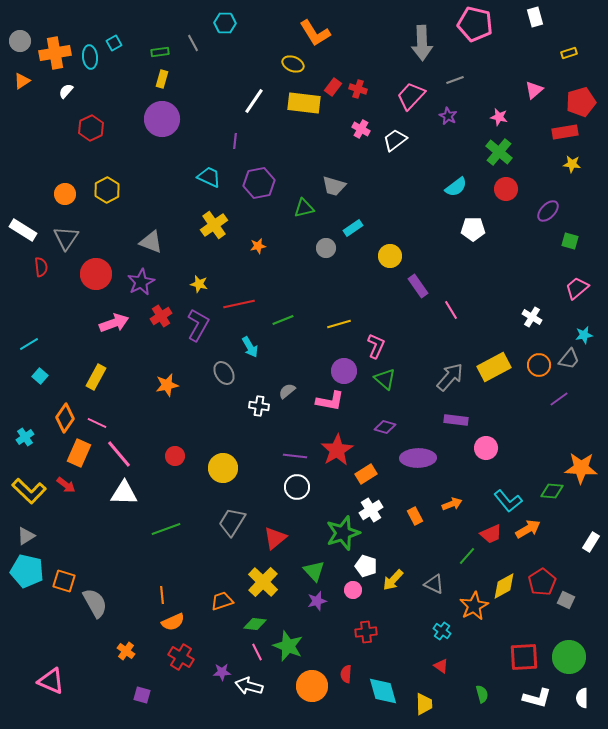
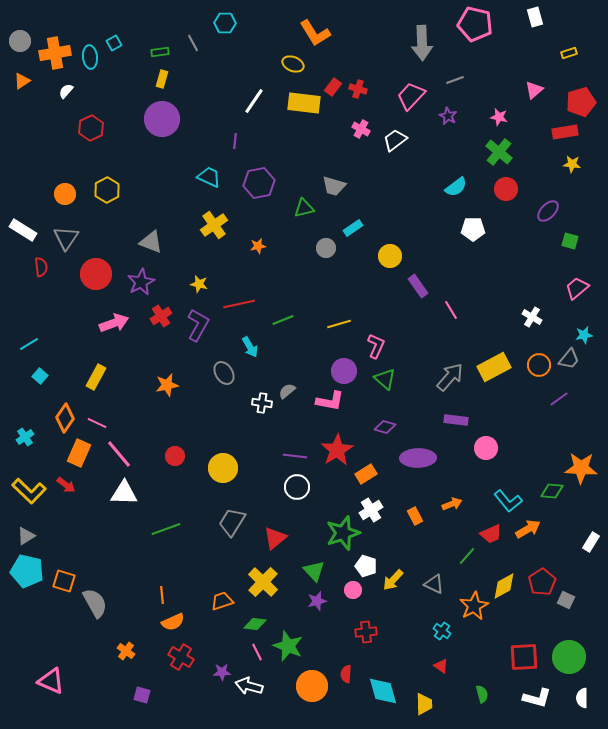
white cross at (259, 406): moved 3 px right, 3 px up
